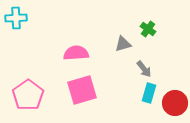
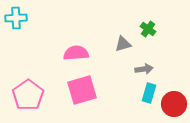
gray arrow: rotated 60 degrees counterclockwise
red circle: moved 1 px left, 1 px down
